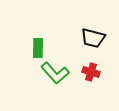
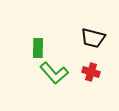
green L-shape: moved 1 px left
